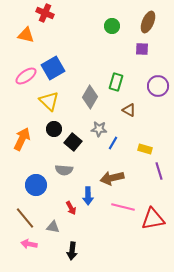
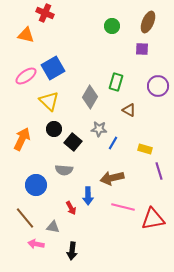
pink arrow: moved 7 px right
